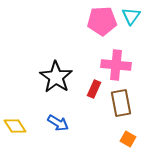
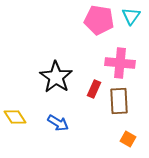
pink pentagon: moved 3 px left, 1 px up; rotated 12 degrees clockwise
pink cross: moved 4 px right, 2 px up
brown rectangle: moved 2 px left, 2 px up; rotated 8 degrees clockwise
yellow diamond: moved 9 px up
